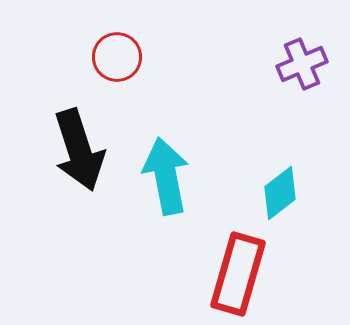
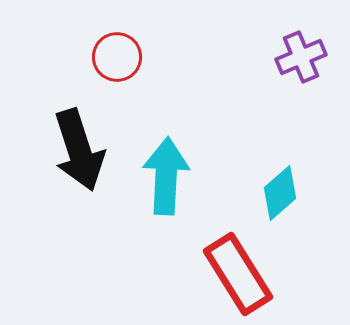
purple cross: moved 1 px left, 7 px up
cyan arrow: rotated 14 degrees clockwise
cyan diamond: rotated 4 degrees counterclockwise
red rectangle: rotated 48 degrees counterclockwise
